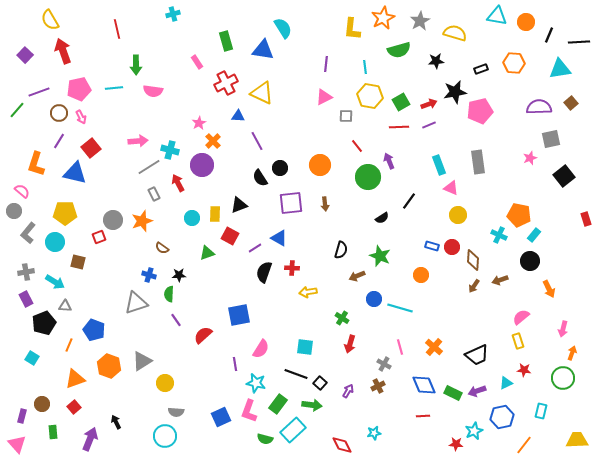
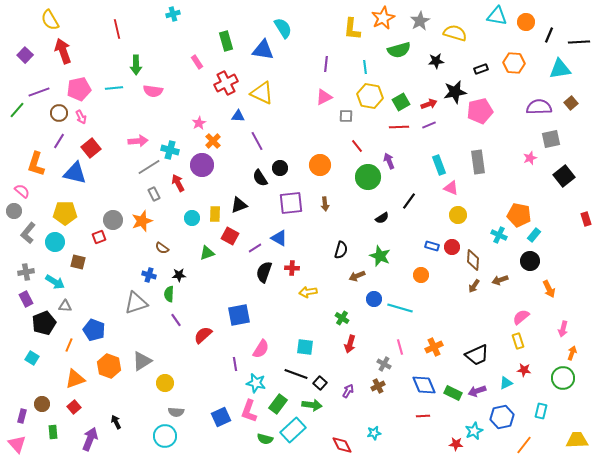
orange cross at (434, 347): rotated 24 degrees clockwise
